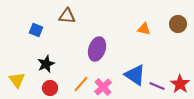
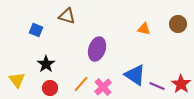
brown triangle: rotated 12 degrees clockwise
black star: rotated 12 degrees counterclockwise
red star: moved 1 px right
